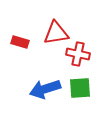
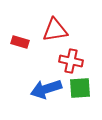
red triangle: moved 1 px left, 3 px up
red cross: moved 7 px left, 7 px down
blue arrow: moved 1 px right
